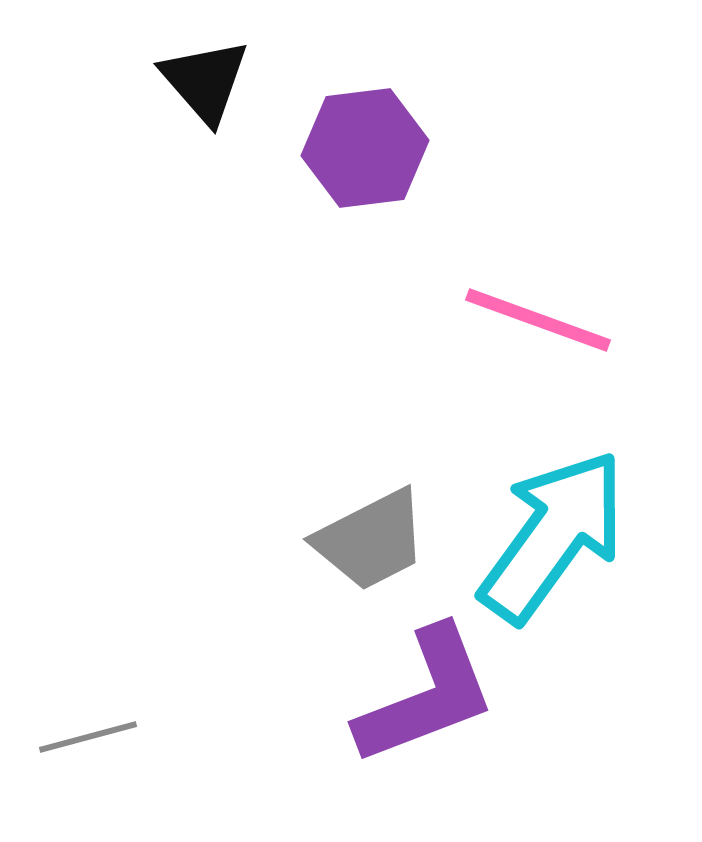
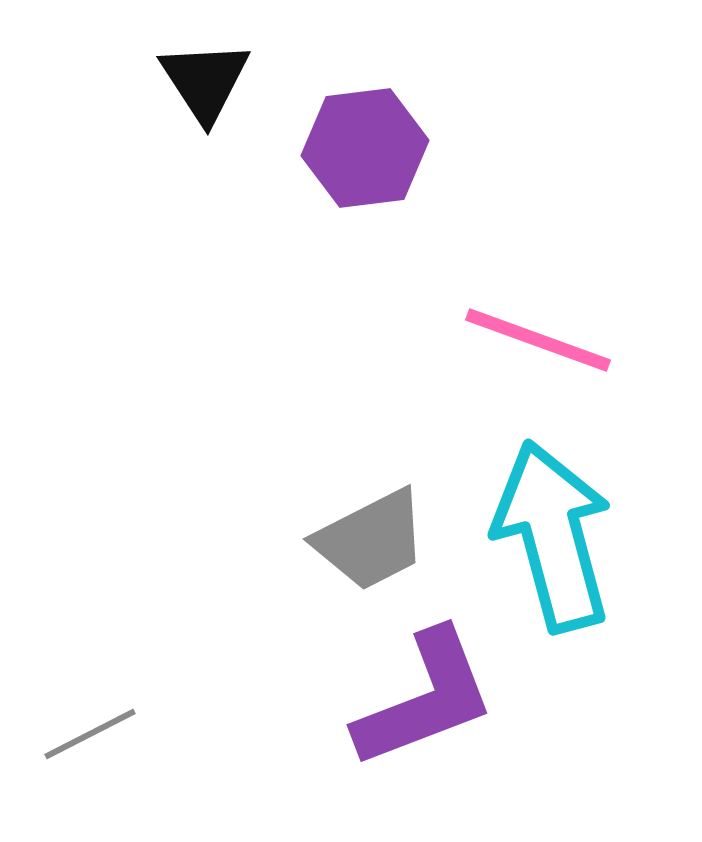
black triangle: rotated 8 degrees clockwise
pink line: moved 20 px down
cyan arrow: rotated 51 degrees counterclockwise
purple L-shape: moved 1 px left, 3 px down
gray line: moved 2 px right, 3 px up; rotated 12 degrees counterclockwise
